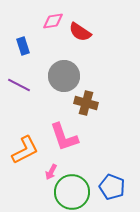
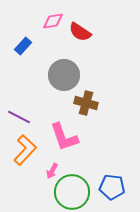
blue rectangle: rotated 60 degrees clockwise
gray circle: moved 1 px up
purple line: moved 32 px down
orange L-shape: rotated 20 degrees counterclockwise
pink arrow: moved 1 px right, 1 px up
blue pentagon: rotated 15 degrees counterclockwise
